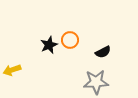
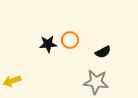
black star: moved 1 px left, 1 px up; rotated 18 degrees clockwise
yellow arrow: moved 11 px down
gray star: rotated 10 degrees clockwise
